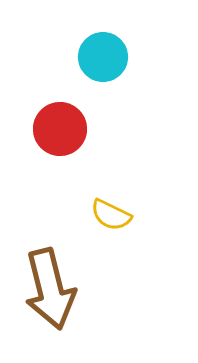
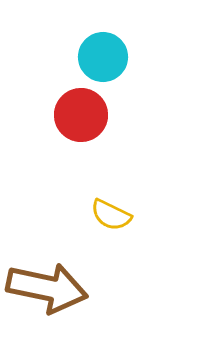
red circle: moved 21 px right, 14 px up
brown arrow: moved 3 px left, 1 px up; rotated 64 degrees counterclockwise
